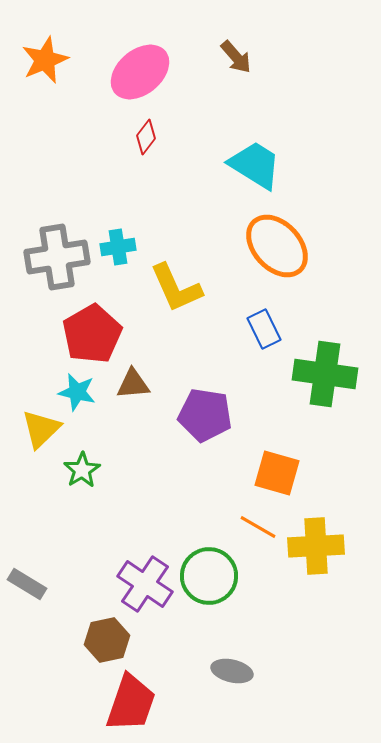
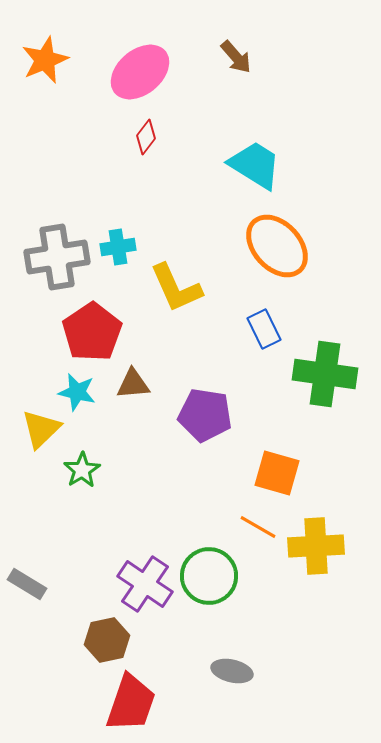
red pentagon: moved 2 px up; rotated 4 degrees counterclockwise
